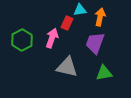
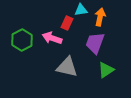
cyan triangle: moved 1 px right
pink arrow: rotated 90 degrees counterclockwise
green triangle: moved 2 px right, 3 px up; rotated 24 degrees counterclockwise
